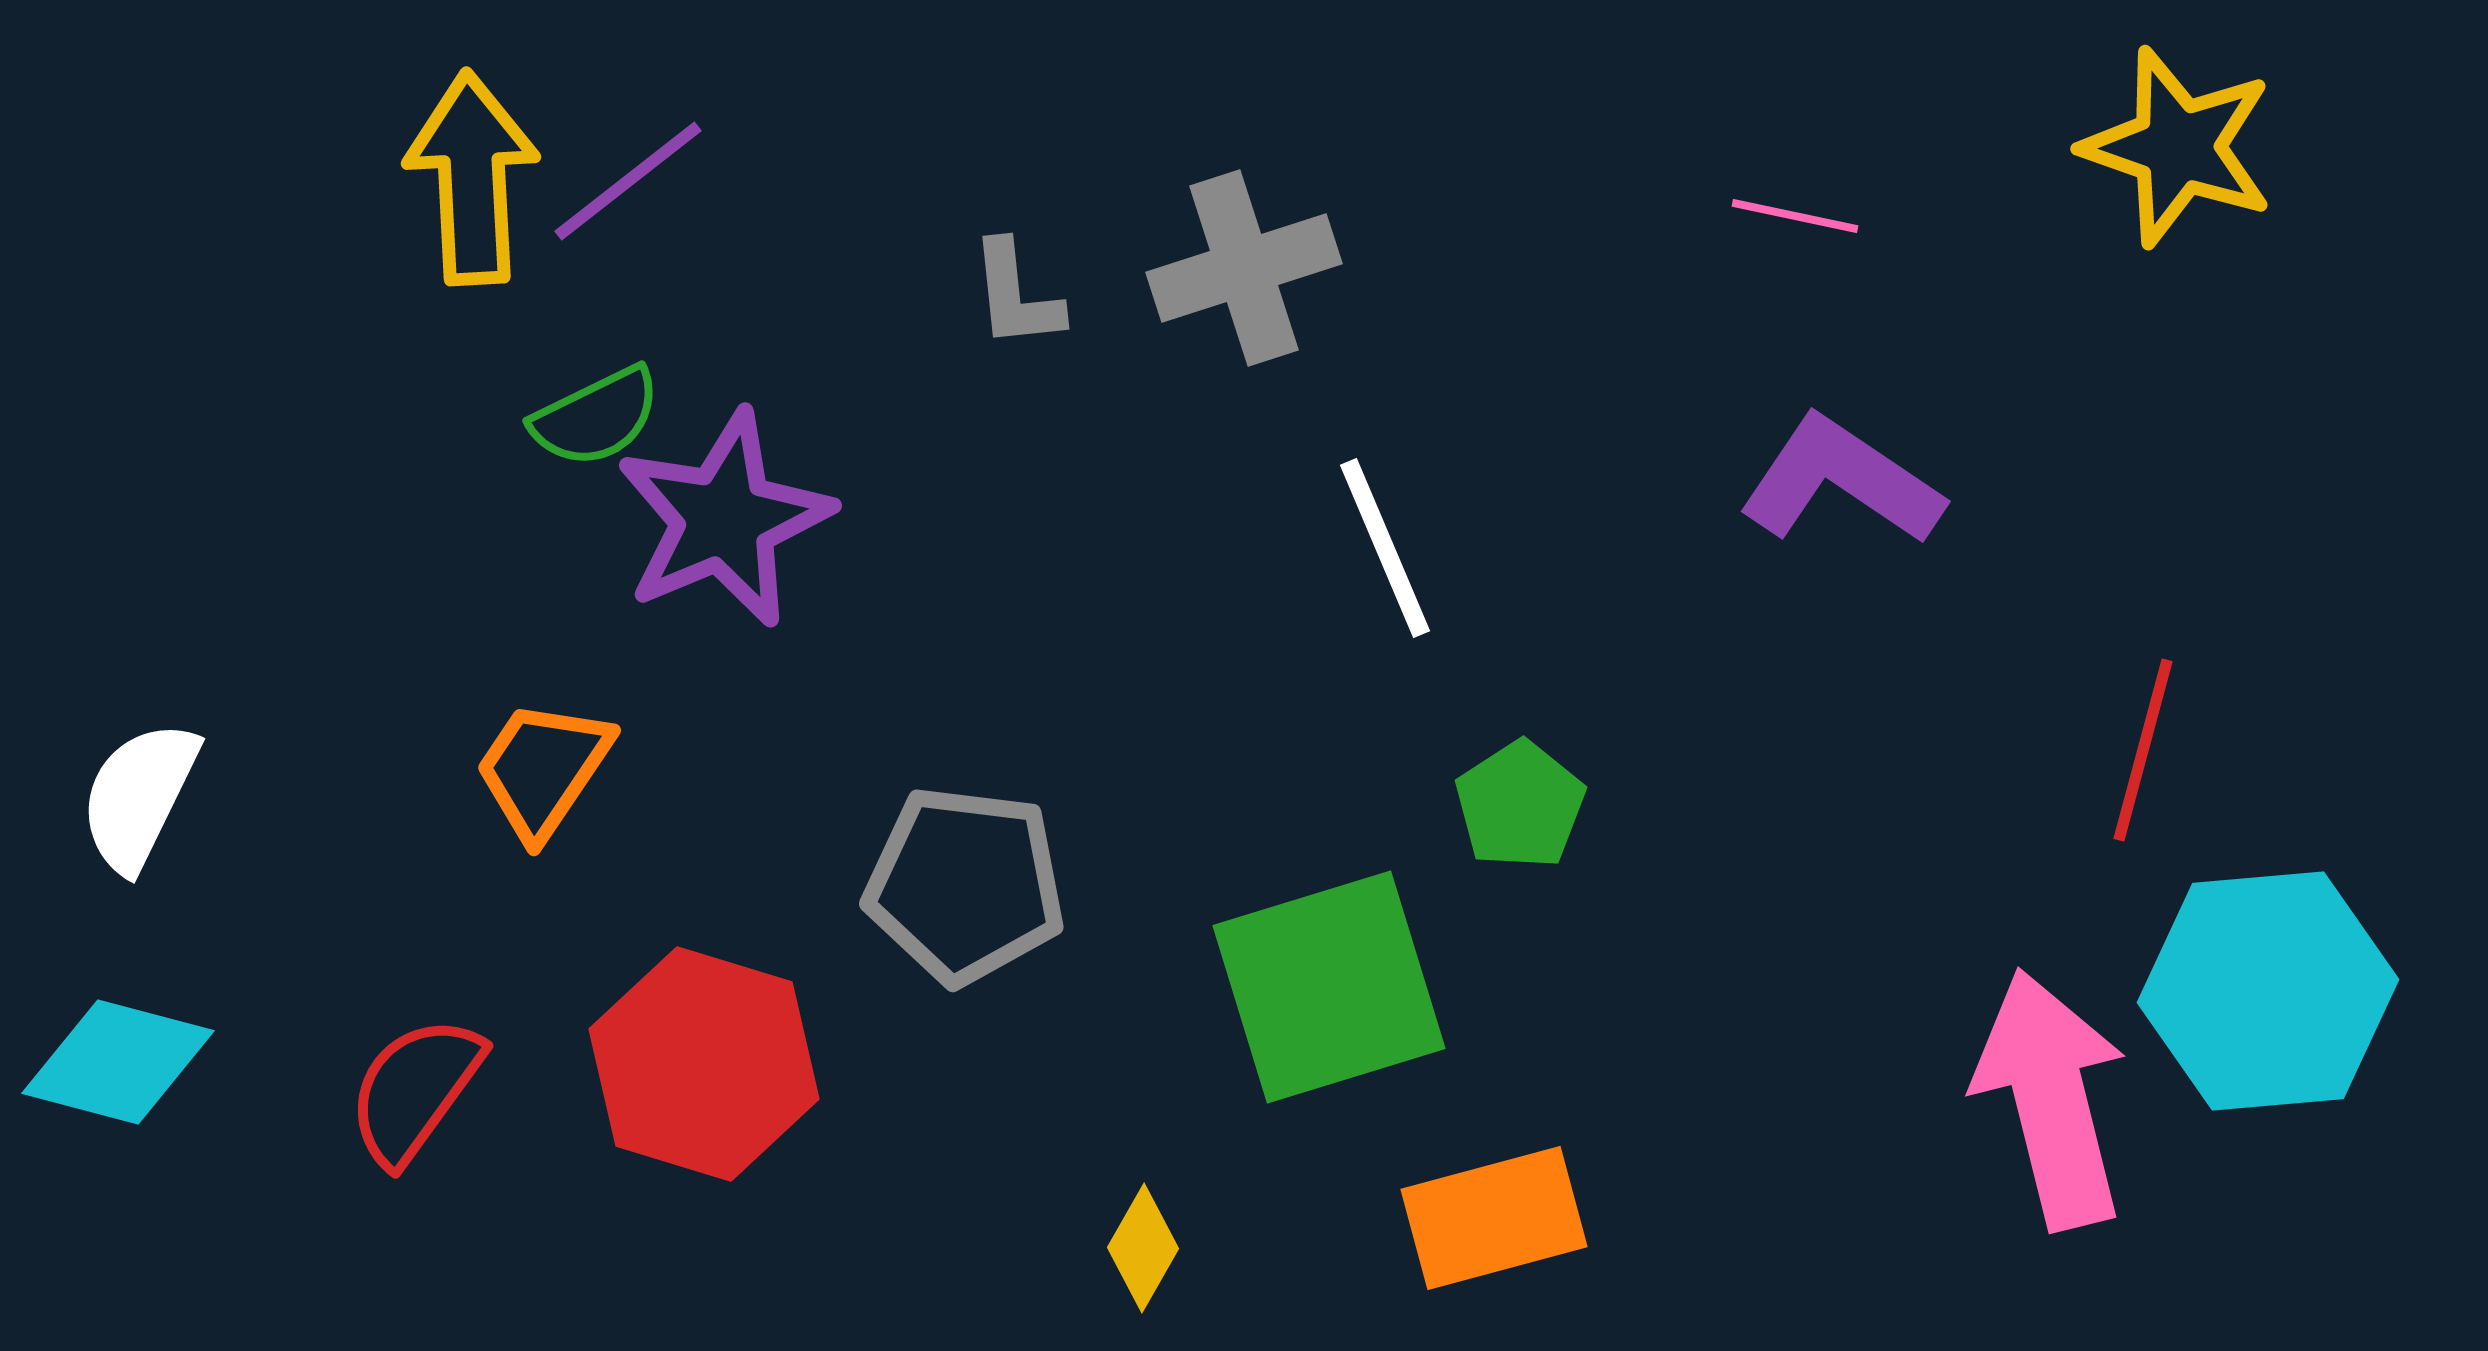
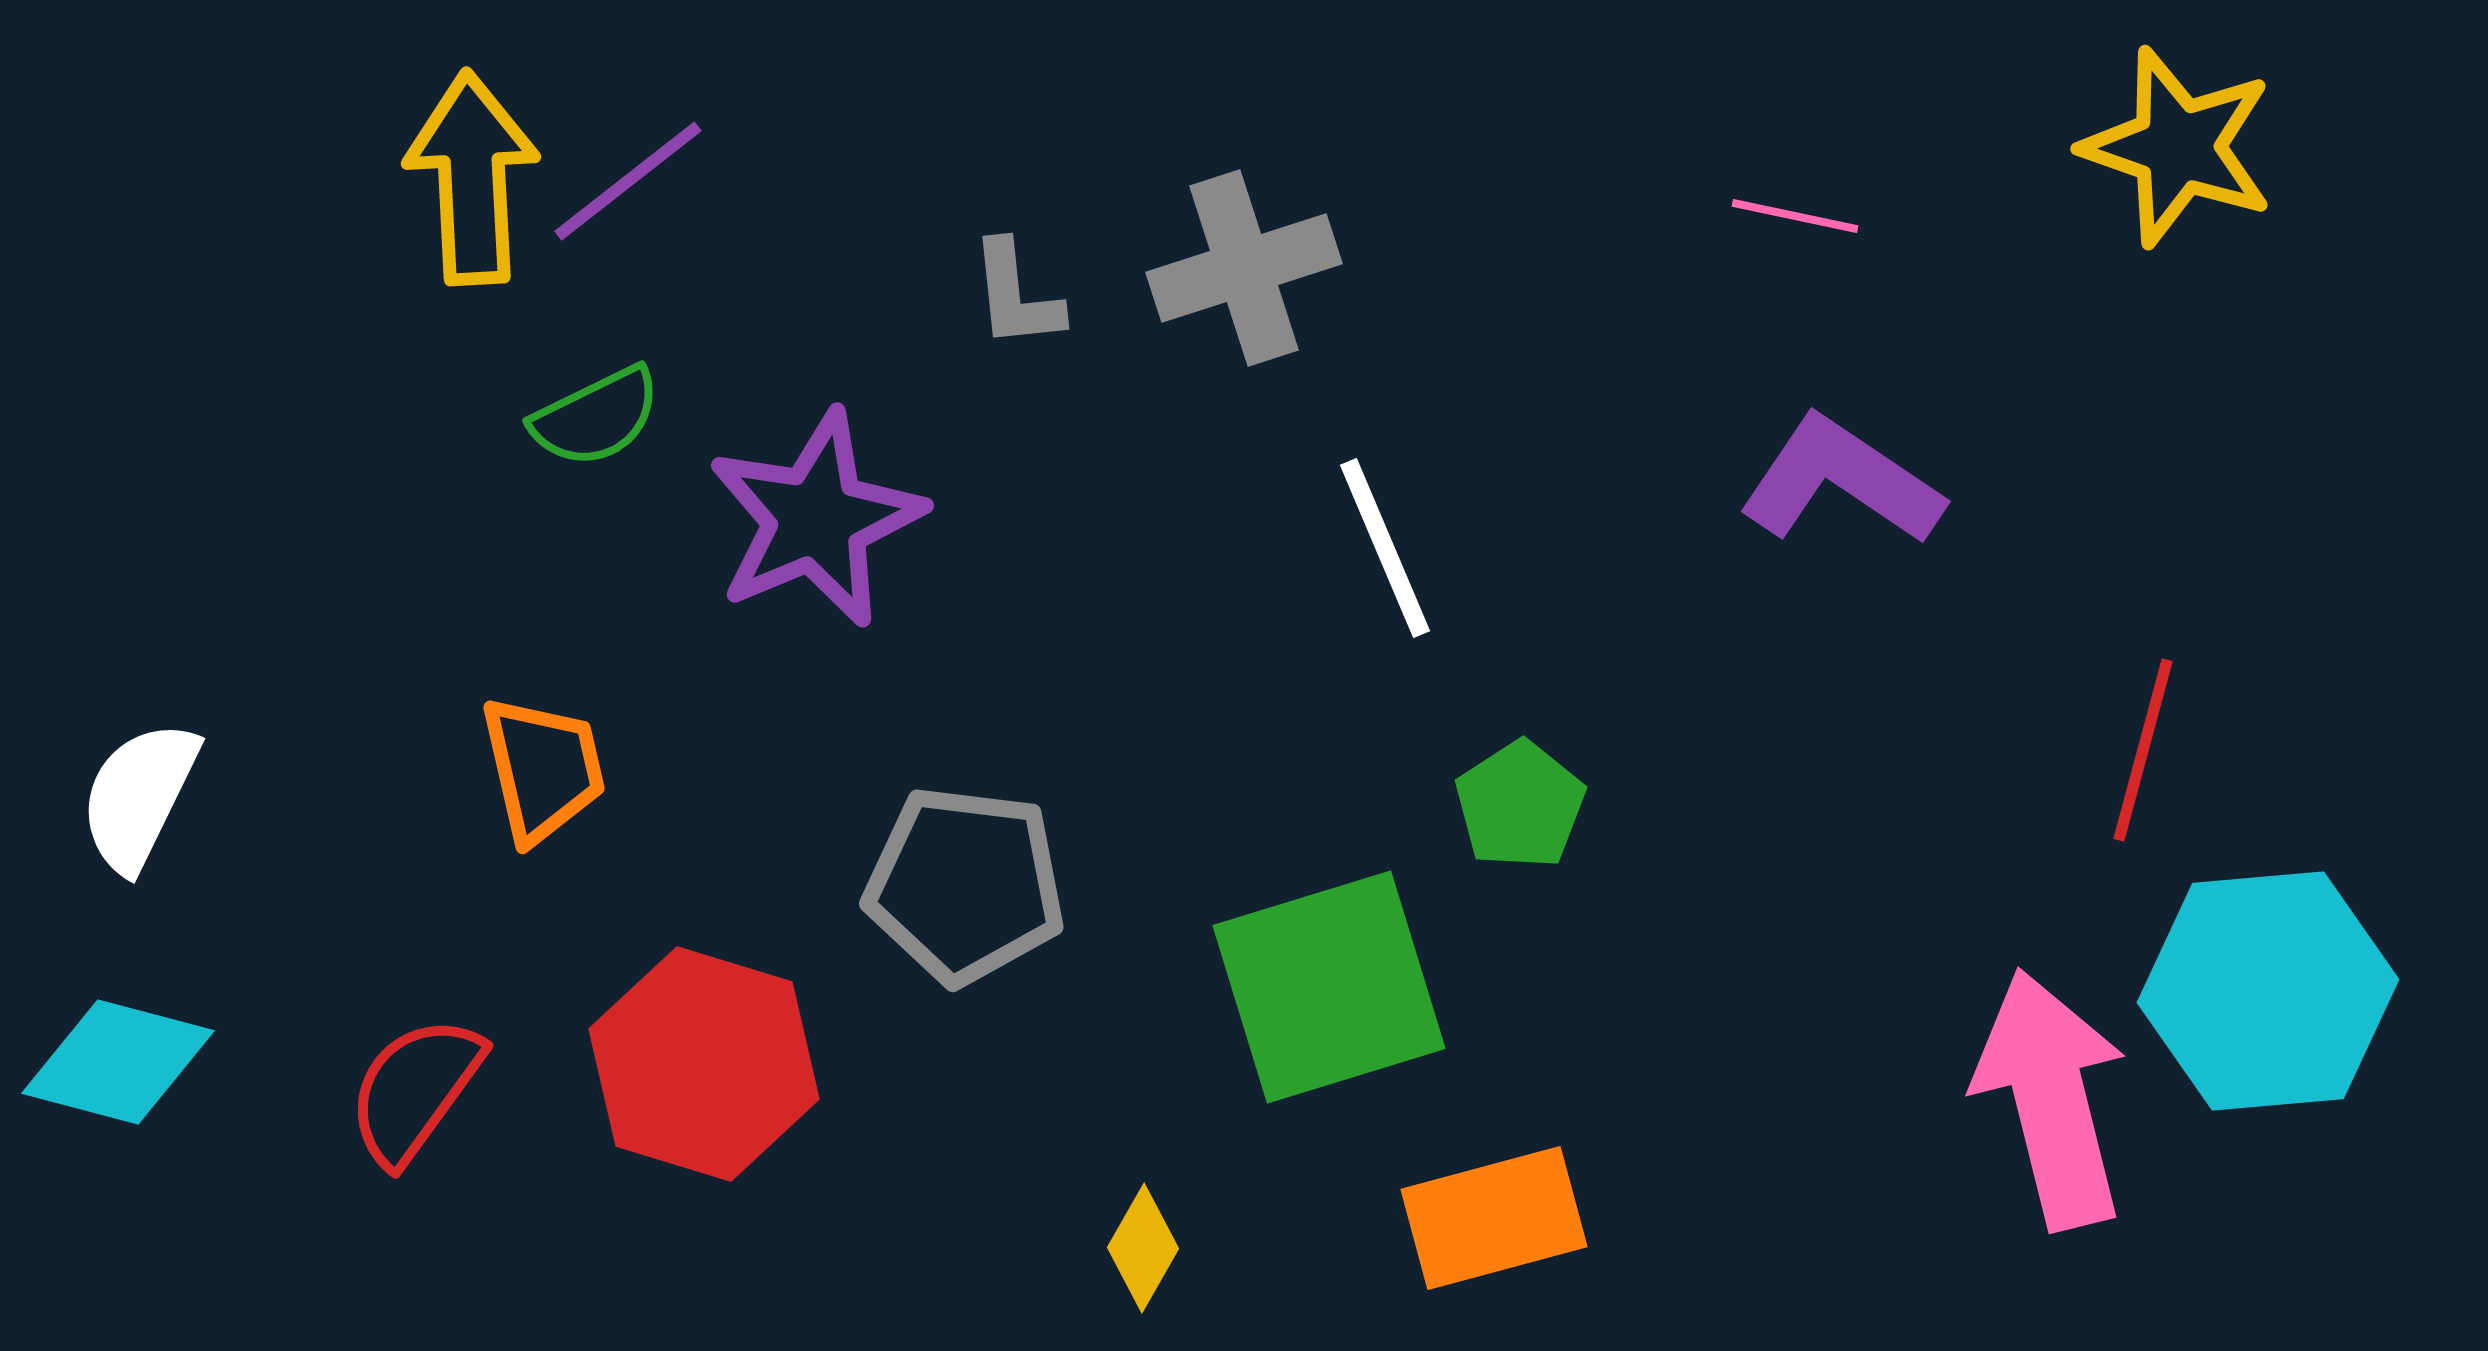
purple star: moved 92 px right
orange trapezoid: rotated 133 degrees clockwise
